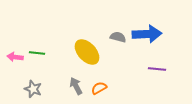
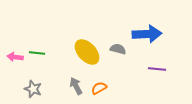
gray semicircle: moved 12 px down
